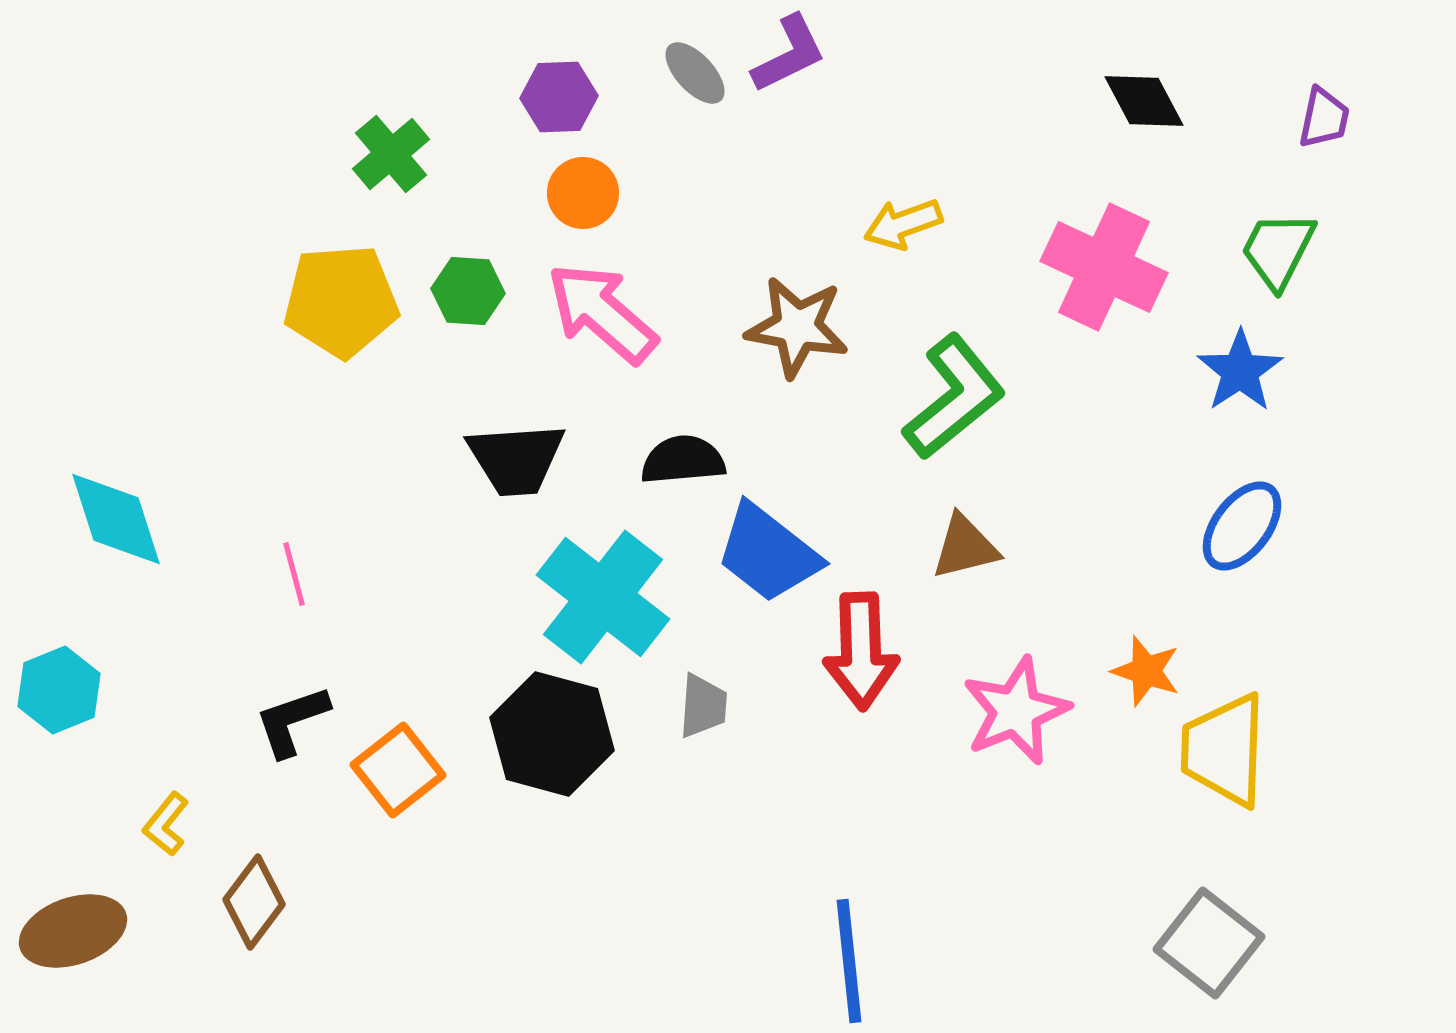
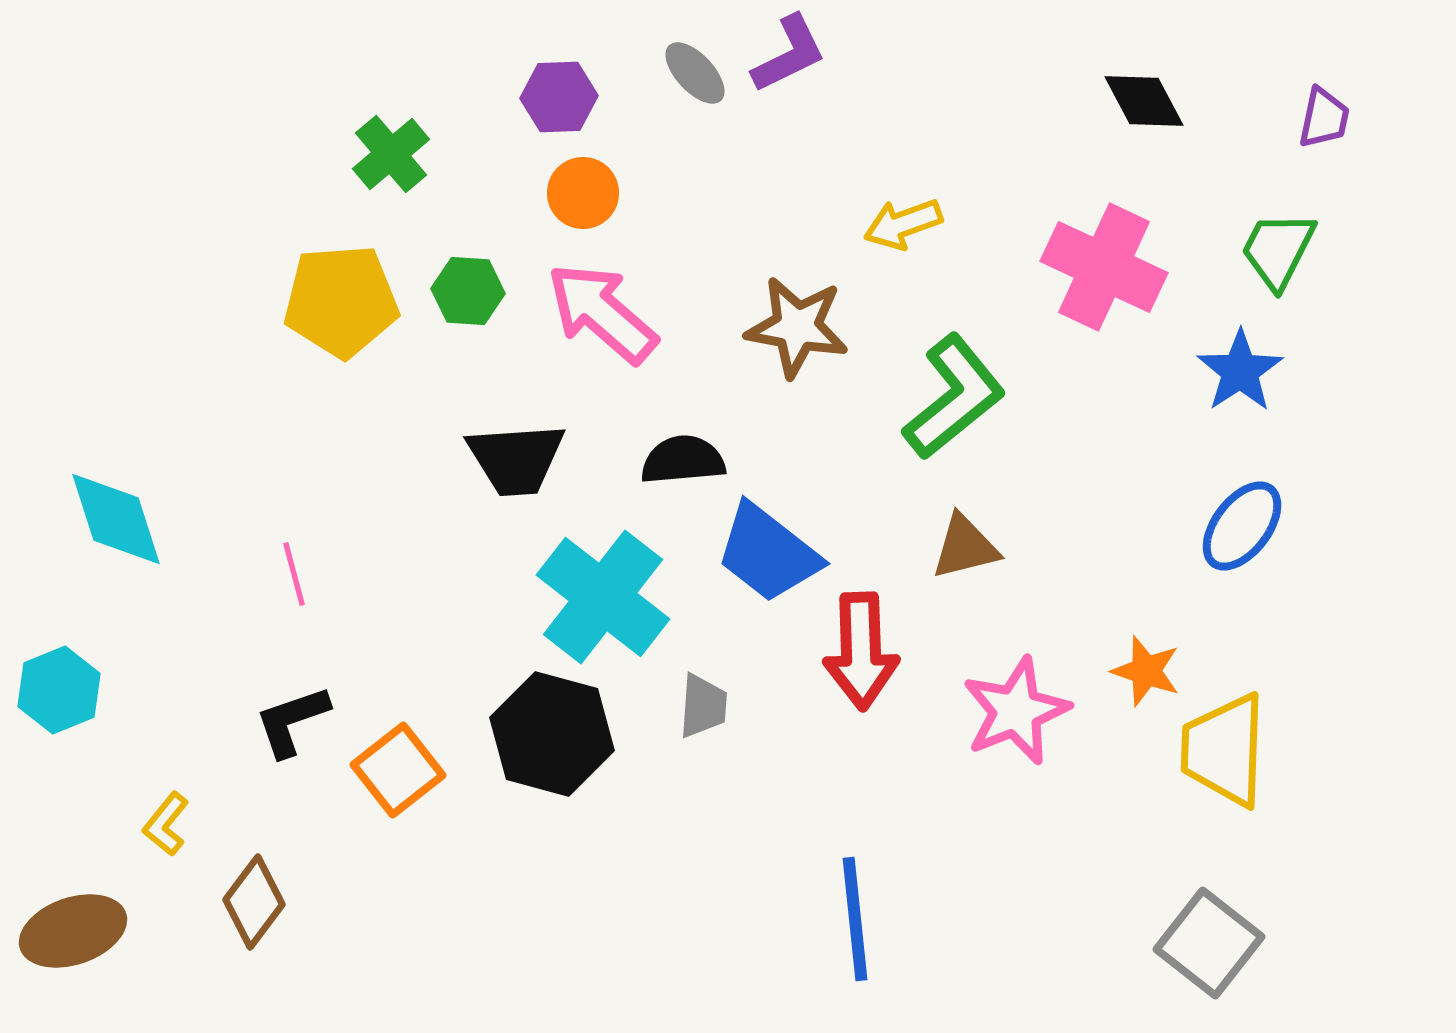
blue line: moved 6 px right, 42 px up
